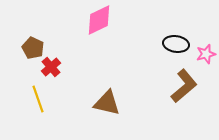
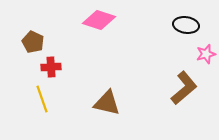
pink diamond: rotated 44 degrees clockwise
black ellipse: moved 10 px right, 19 px up
brown pentagon: moved 6 px up
red cross: rotated 36 degrees clockwise
brown L-shape: moved 2 px down
yellow line: moved 4 px right
